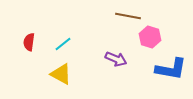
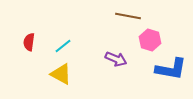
pink hexagon: moved 3 px down
cyan line: moved 2 px down
